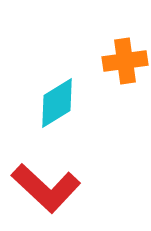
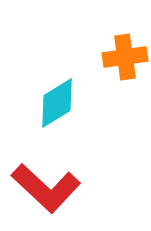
orange cross: moved 4 px up
